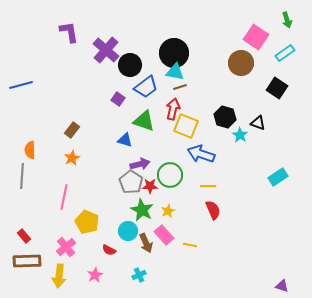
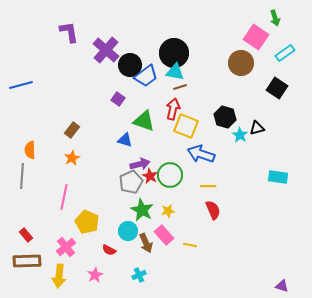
green arrow at (287, 20): moved 12 px left, 2 px up
blue trapezoid at (146, 87): moved 11 px up
black triangle at (258, 123): moved 1 px left, 5 px down; rotated 35 degrees counterclockwise
cyan rectangle at (278, 177): rotated 42 degrees clockwise
gray pentagon at (131, 182): rotated 15 degrees clockwise
red star at (150, 186): moved 10 px up; rotated 28 degrees clockwise
yellow star at (168, 211): rotated 16 degrees clockwise
red rectangle at (24, 236): moved 2 px right, 1 px up
